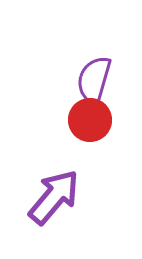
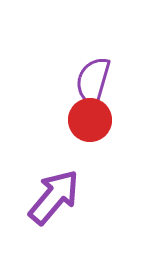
purple semicircle: moved 1 px left, 1 px down
